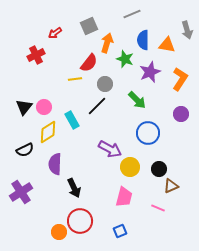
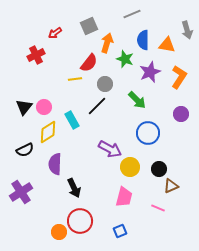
orange L-shape: moved 1 px left, 2 px up
